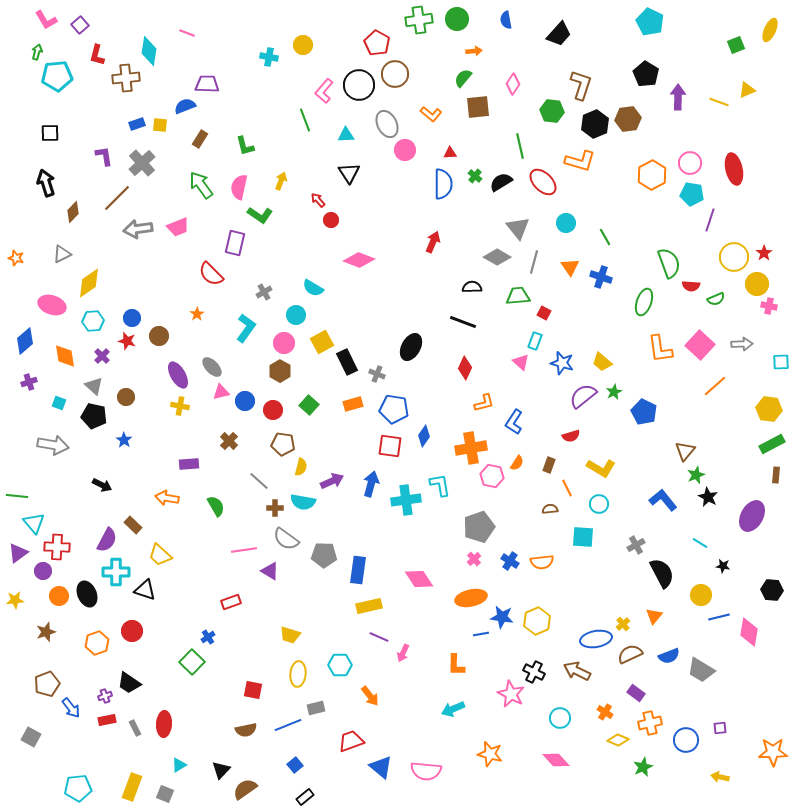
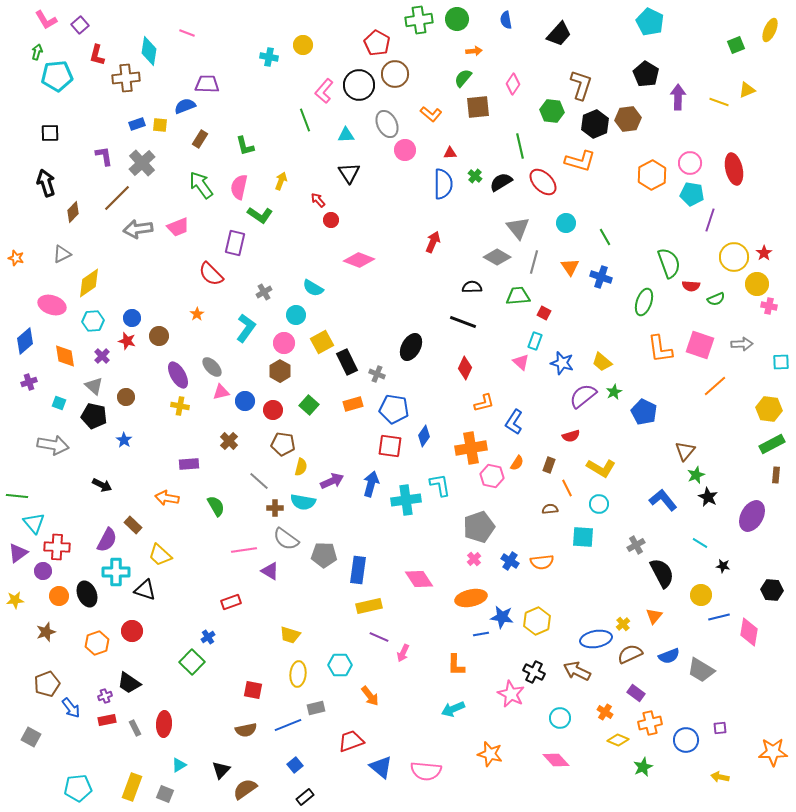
pink square at (700, 345): rotated 24 degrees counterclockwise
